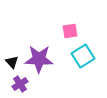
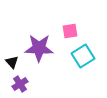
purple star: moved 11 px up
